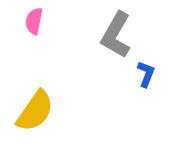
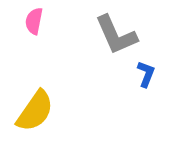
gray L-shape: rotated 54 degrees counterclockwise
